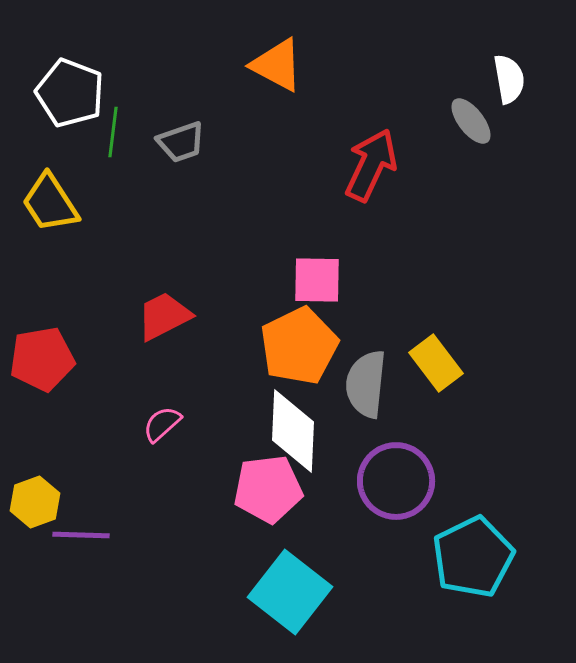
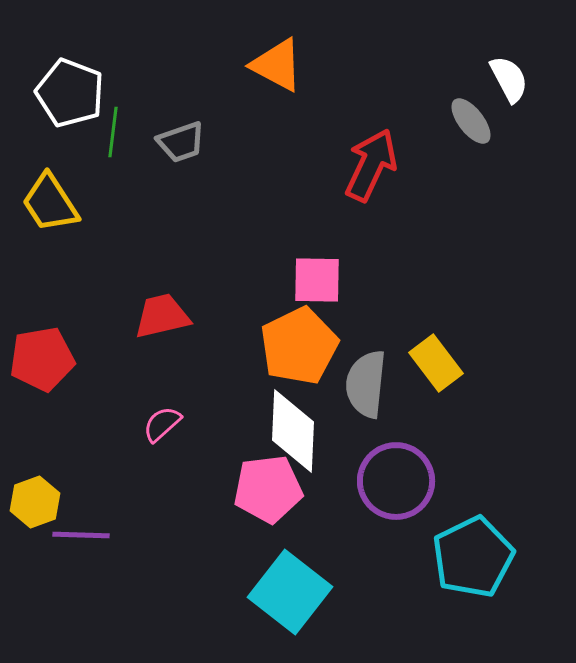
white semicircle: rotated 18 degrees counterclockwise
red trapezoid: moved 2 px left; rotated 14 degrees clockwise
